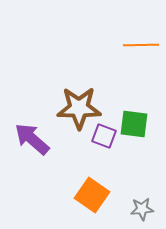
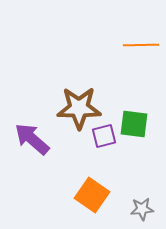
purple square: rotated 35 degrees counterclockwise
